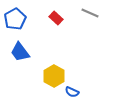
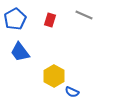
gray line: moved 6 px left, 2 px down
red rectangle: moved 6 px left, 2 px down; rotated 64 degrees clockwise
